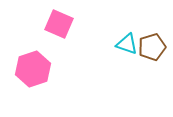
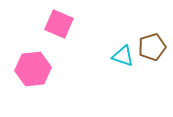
cyan triangle: moved 4 px left, 12 px down
pink hexagon: rotated 12 degrees clockwise
